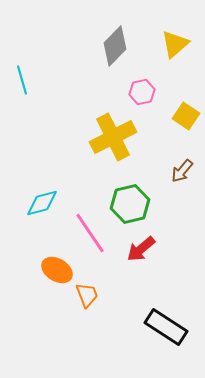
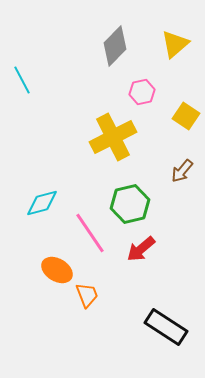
cyan line: rotated 12 degrees counterclockwise
